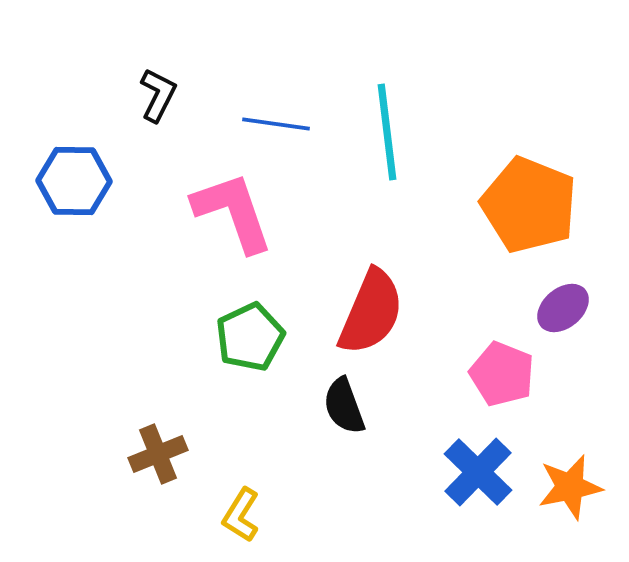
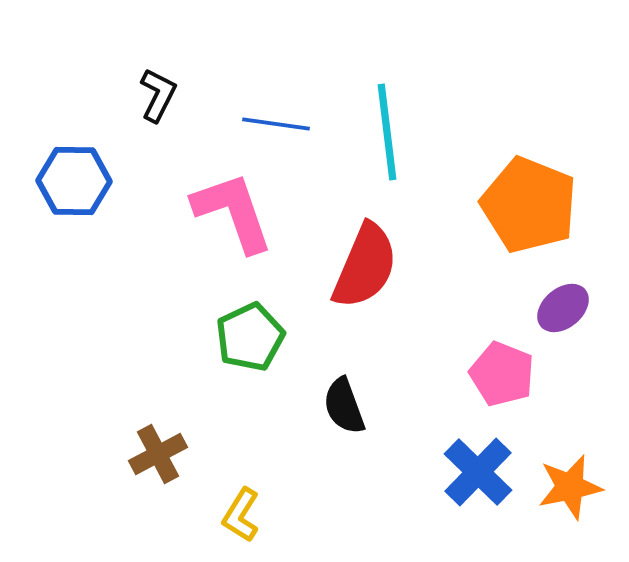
red semicircle: moved 6 px left, 46 px up
brown cross: rotated 6 degrees counterclockwise
